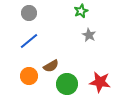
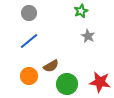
gray star: moved 1 px left, 1 px down
